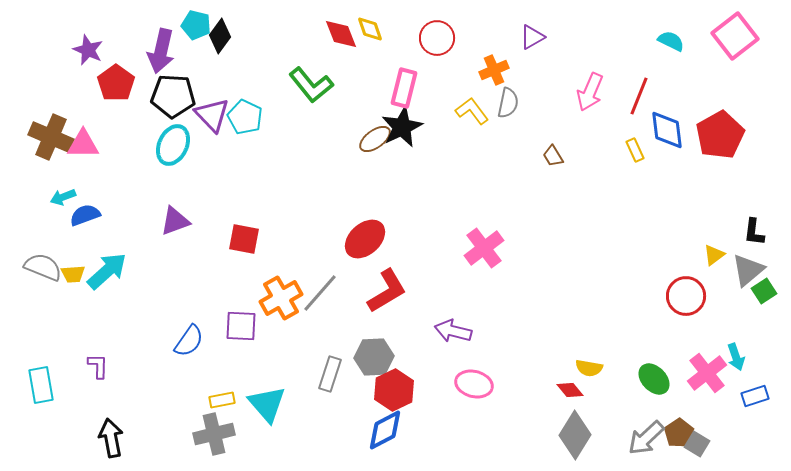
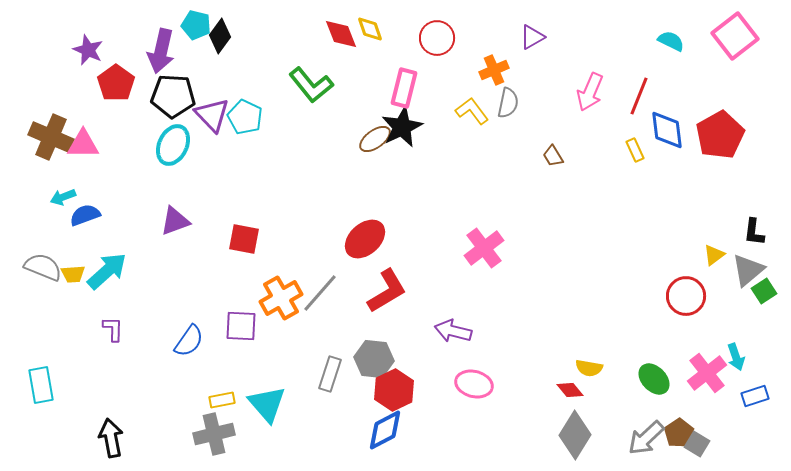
gray hexagon at (374, 357): moved 2 px down; rotated 9 degrees clockwise
purple L-shape at (98, 366): moved 15 px right, 37 px up
